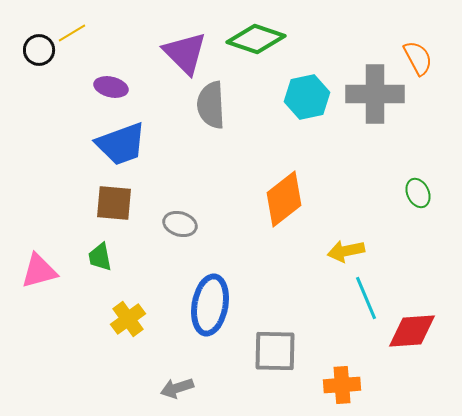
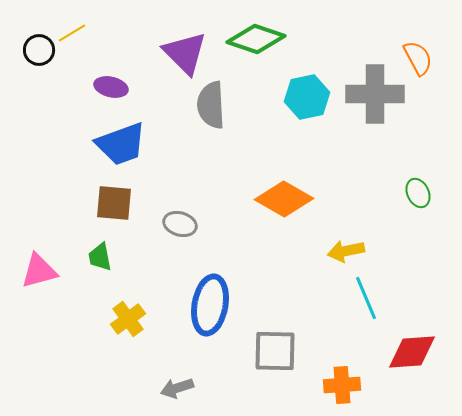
orange diamond: rotated 68 degrees clockwise
red diamond: moved 21 px down
